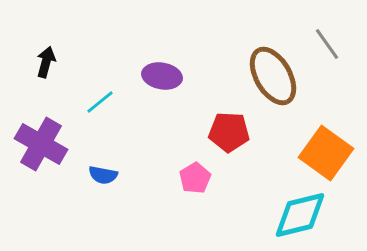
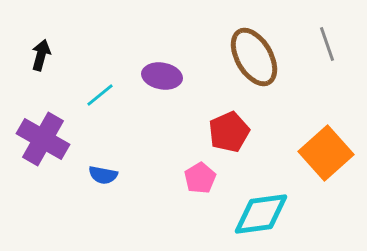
gray line: rotated 16 degrees clockwise
black arrow: moved 5 px left, 7 px up
brown ellipse: moved 19 px left, 19 px up
cyan line: moved 7 px up
red pentagon: rotated 27 degrees counterclockwise
purple cross: moved 2 px right, 5 px up
orange square: rotated 12 degrees clockwise
pink pentagon: moved 5 px right
cyan diamond: moved 39 px left, 1 px up; rotated 6 degrees clockwise
